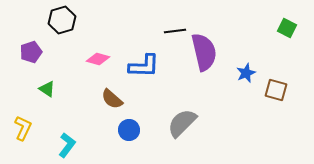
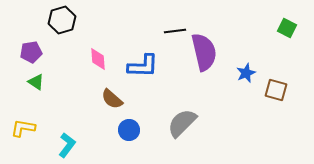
purple pentagon: rotated 10 degrees clockwise
pink diamond: rotated 70 degrees clockwise
blue L-shape: moved 1 px left
green triangle: moved 11 px left, 7 px up
yellow L-shape: rotated 105 degrees counterclockwise
